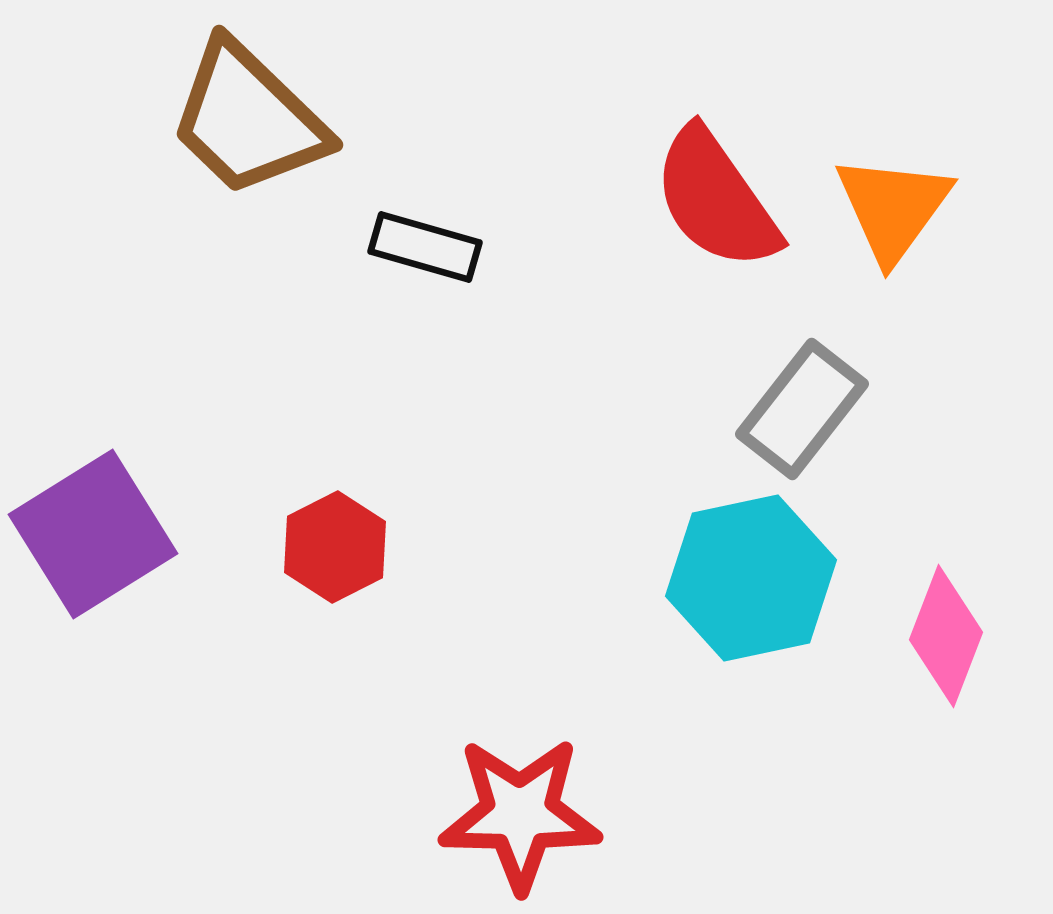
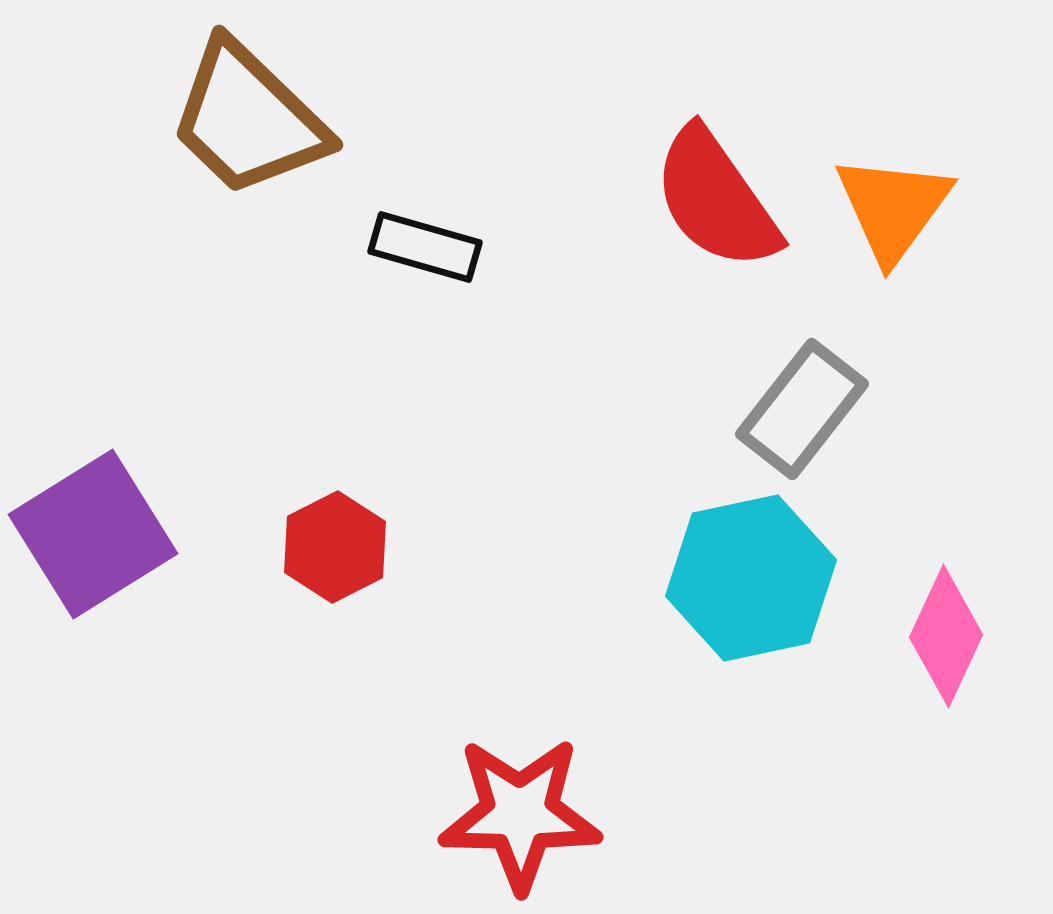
pink diamond: rotated 4 degrees clockwise
